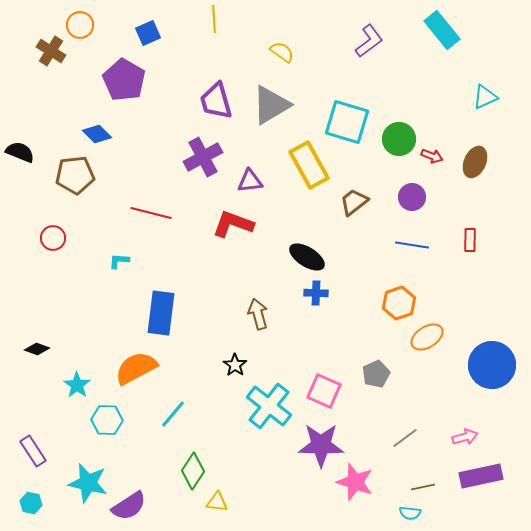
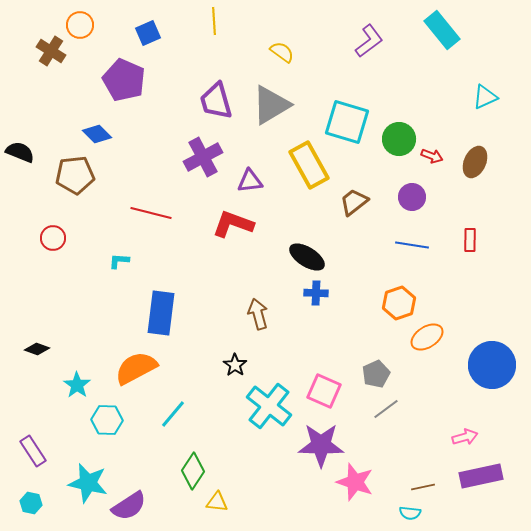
yellow line at (214, 19): moved 2 px down
purple pentagon at (124, 80): rotated 6 degrees counterclockwise
gray line at (405, 438): moved 19 px left, 29 px up
